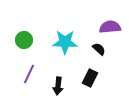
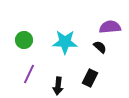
black semicircle: moved 1 px right, 2 px up
